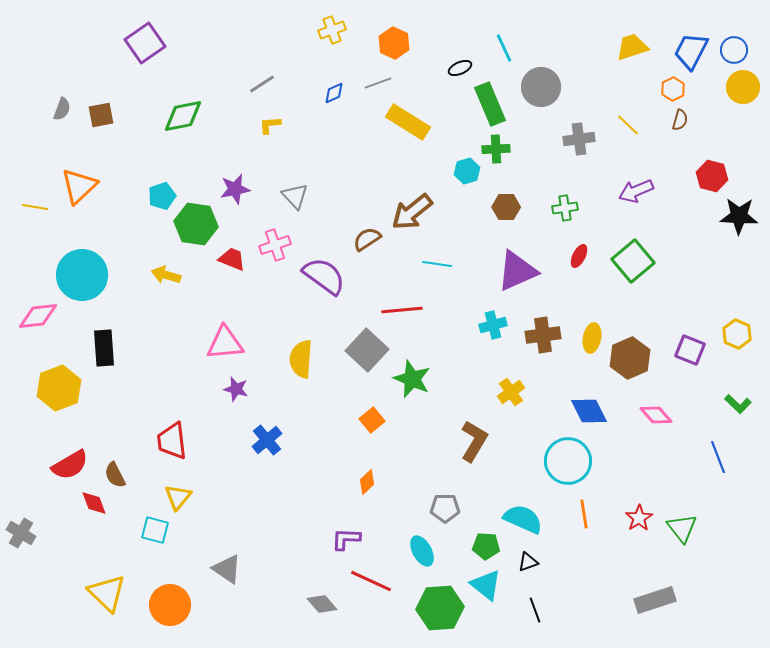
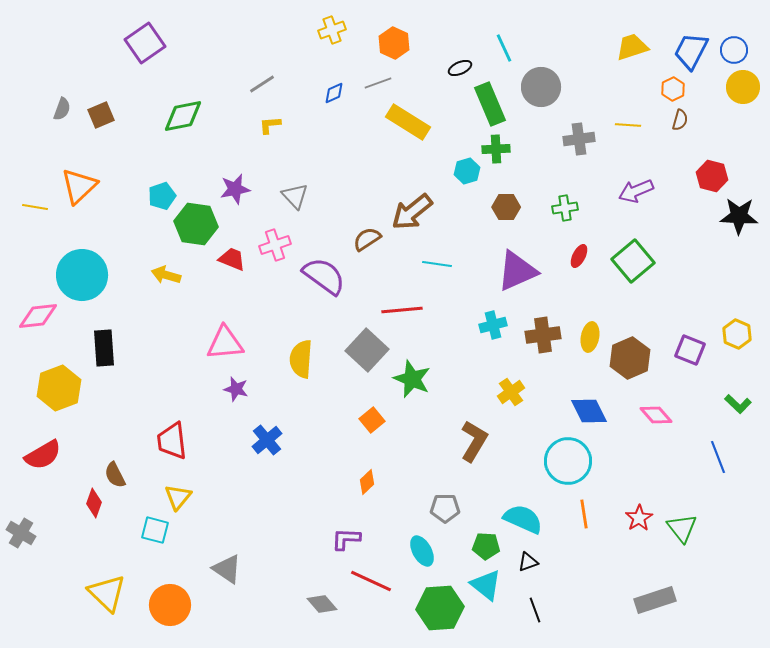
brown square at (101, 115): rotated 12 degrees counterclockwise
yellow line at (628, 125): rotated 40 degrees counterclockwise
yellow ellipse at (592, 338): moved 2 px left, 1 px up
red semicircle at (70, 465): moved 27 px left, 10 px up
red diamond at (94, 503): rotated 40 degrees clockwise
